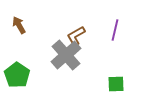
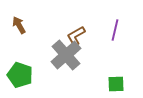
green pentagon: moved 3 px right; rotated 15 degrees counterclockwise
